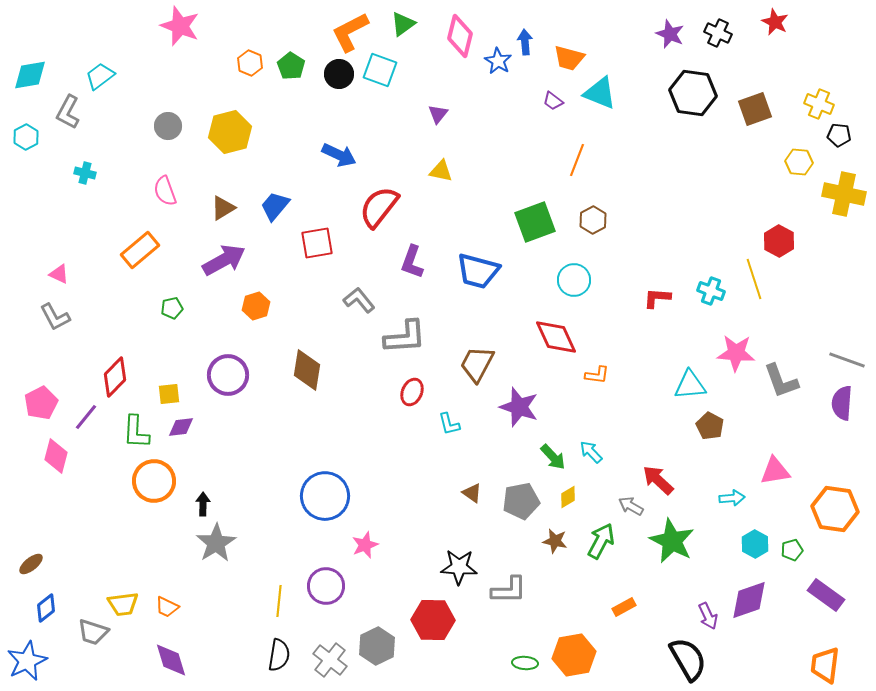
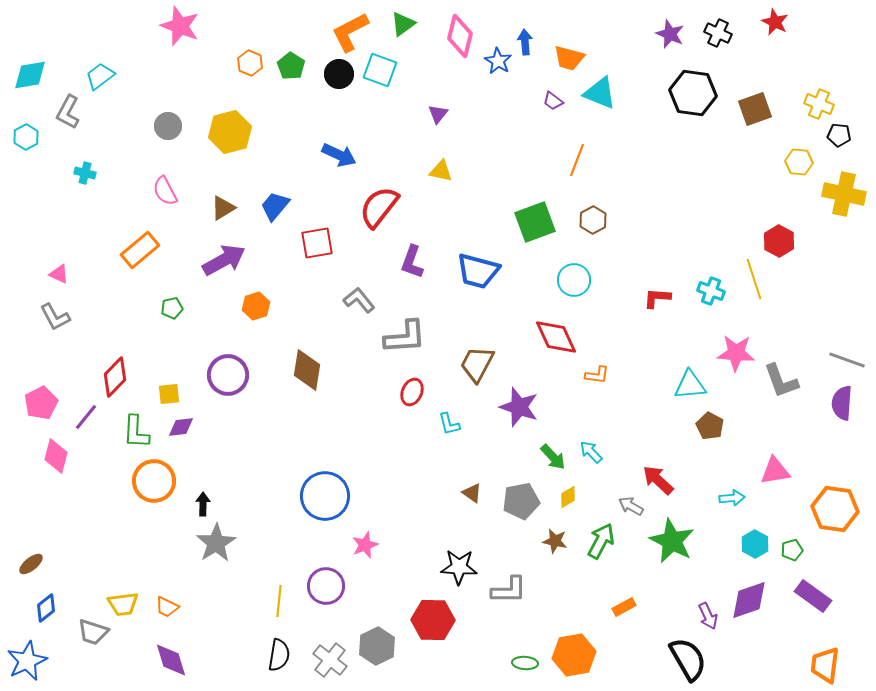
pink semicircle at (165, 191): rotated 8 degrees counterclockwise
purple rectangle at (826, 595): moved 13 px left, 1 px down
